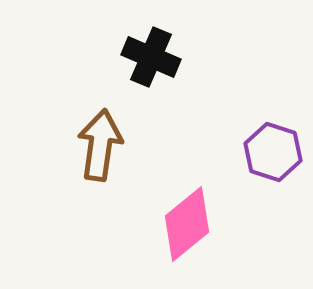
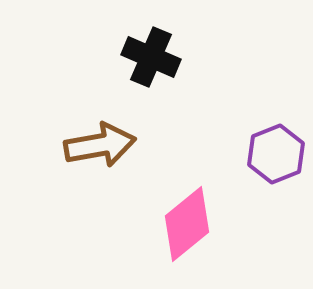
brown arrow: rotated 72 degrees clockwise
purple hexagon: moved 3 px right, 2 px down; rotated 20 degrees clockwise
